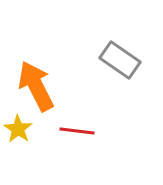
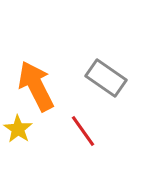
gray rectangle: moved 14 px left, 18 px down
red line: moved 6 px right; rotated 48 degrees clockwise
